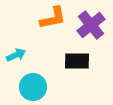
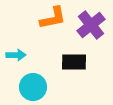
cyan arrow: rotated 24 degrees clockwise
black rectangle: moved 3 px left, 1 px down
